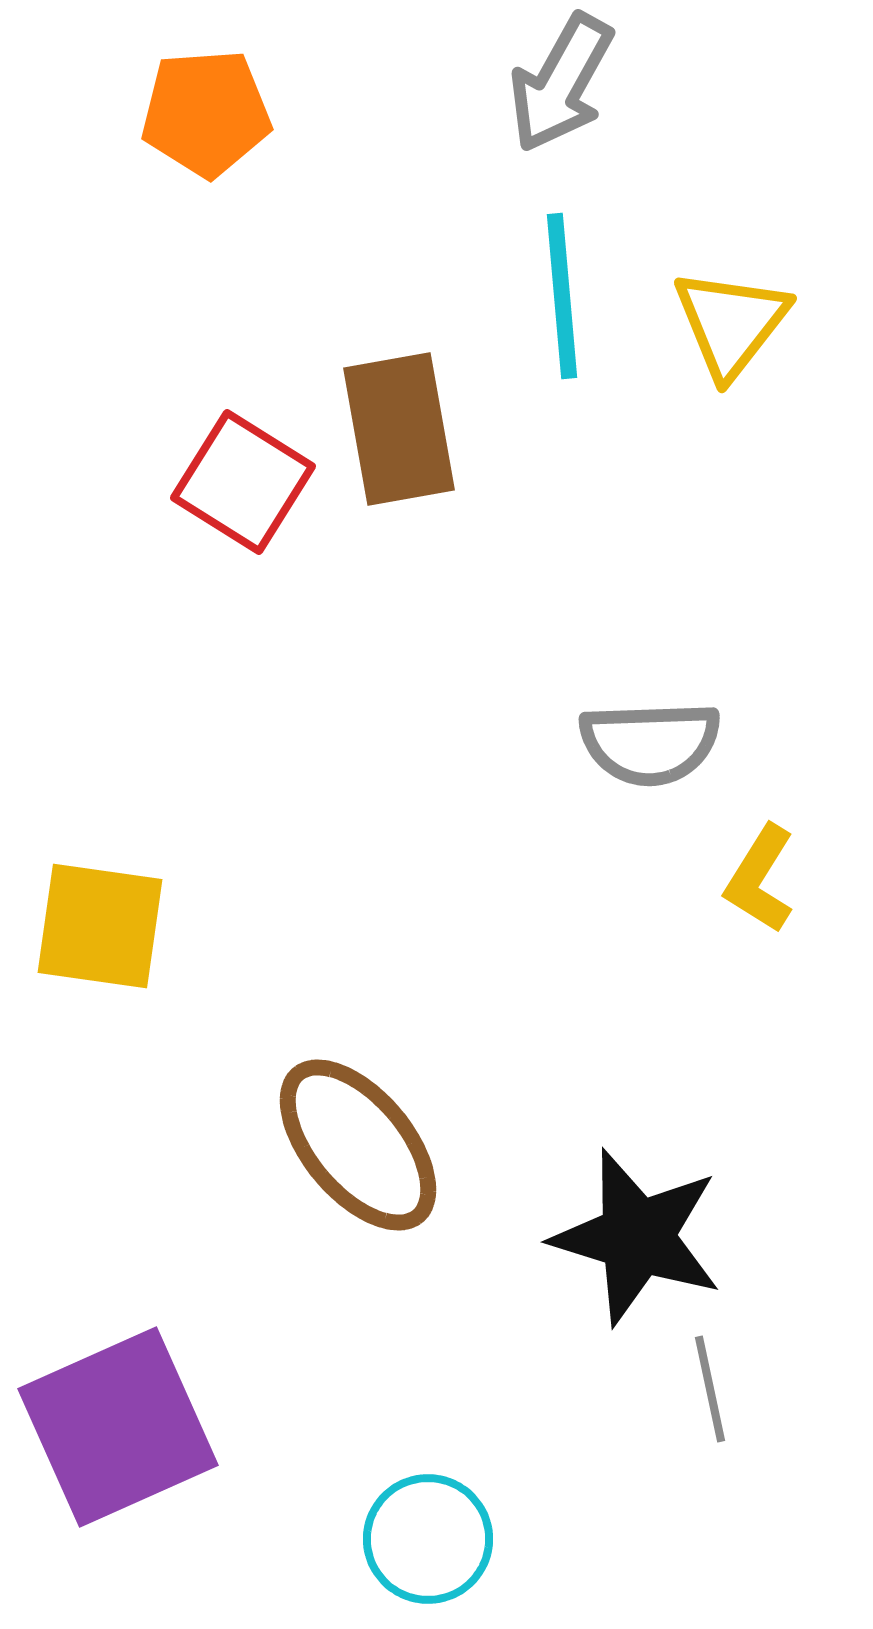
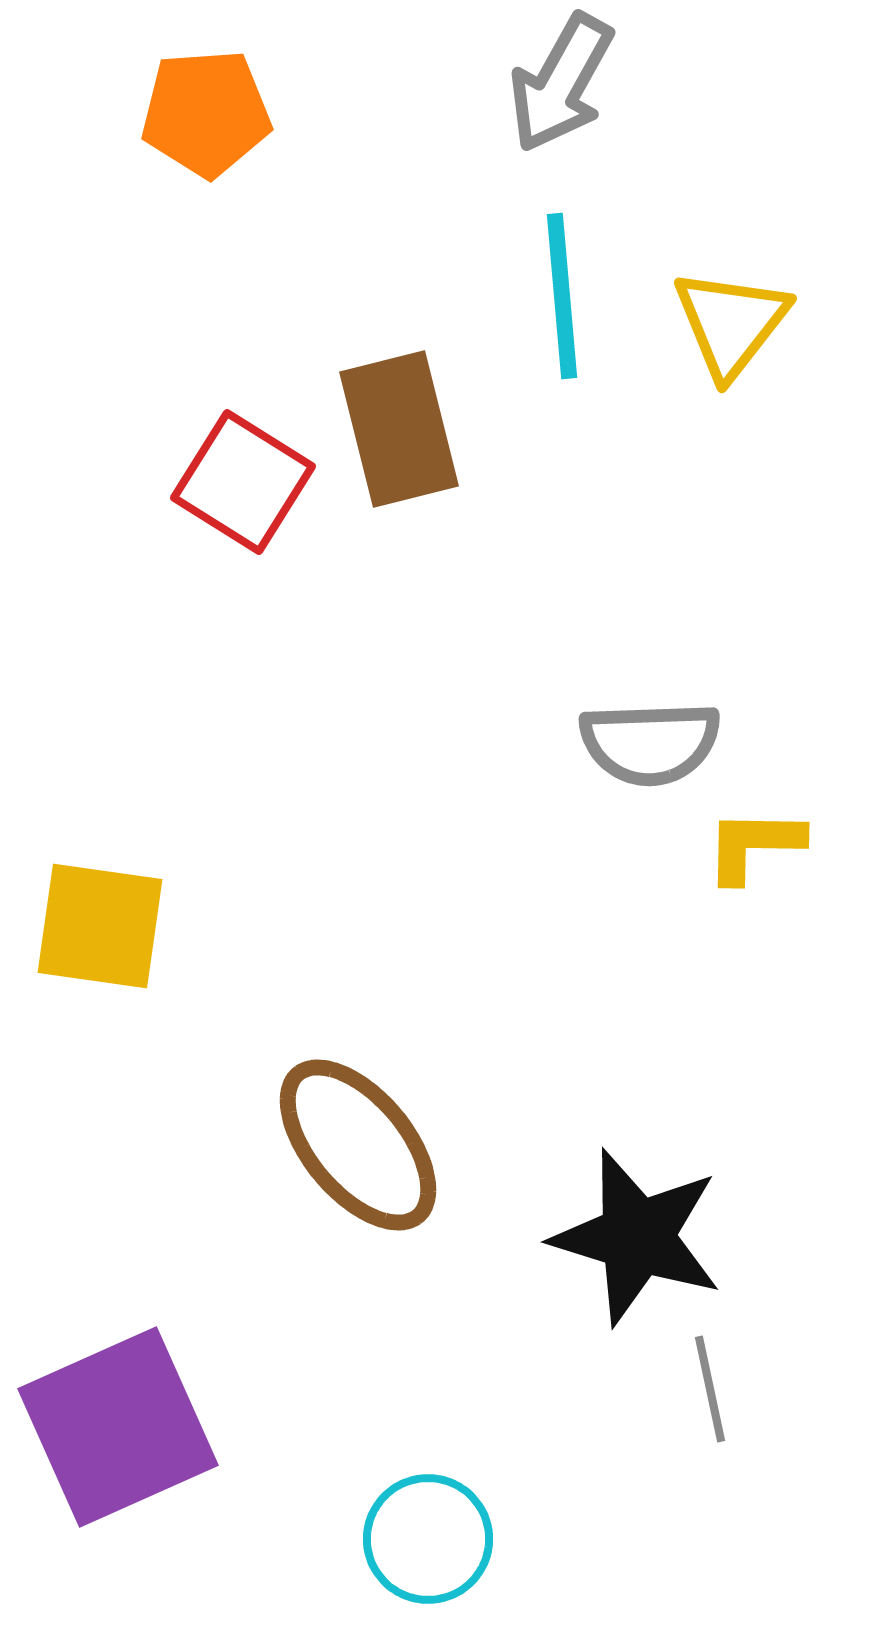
brown rectangle: rotated 4 degrees counterclockwise
yellow L-shape: moved 6 px left, 34 px up; rotated 59 degrees clockwise
